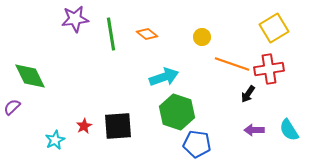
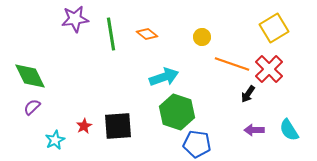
red cross: rotated 36 degrees counterclockwise
purple semicircle: moved 20 px right
